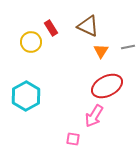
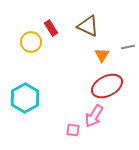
orange triangle: moved 1 px right, 4 px down
cyan hexagon: moved 1 px left, 2 px down
pink square: moved 9 px up
